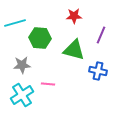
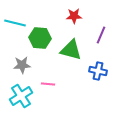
cyan line: rotated 30 degrees clockwise
green triangle: moved 3 px left
cyan cross: moved 1 px left, 1 px down
